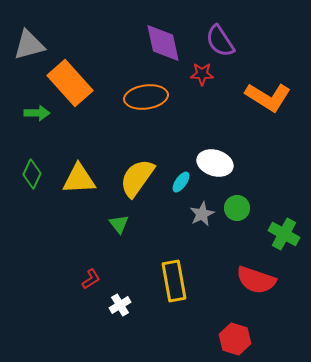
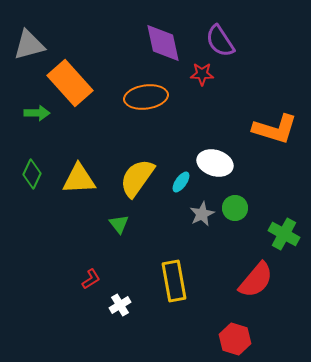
orange L-shape: moved 7 px right, 32 px down; rotated 15 degrees counterclockwise
green circle: moved 2 px left
red semicircle: rotated 69 degrees counterclockwise
